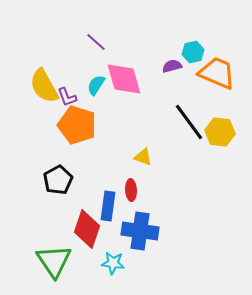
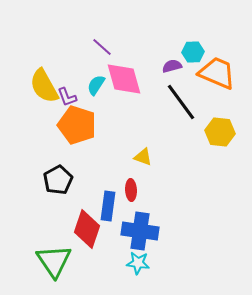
purple line: moved 6 px right, 5 px down
cyan hexagon: rotated 10 degrees clockwise
black line: moved 8 px left, 20 px up
cyan star: moved 25 px right
